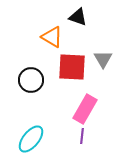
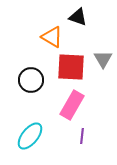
red square: moved 1 px left
pink rectangle: moved 13 px left, 4 px up
cyan ellipse: moved 1 px left, 3 px up
